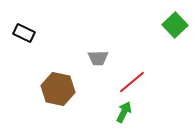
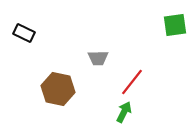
green square: rotated 35 degrees clockwise
red line: rotated 12 degrees counterclockwise
